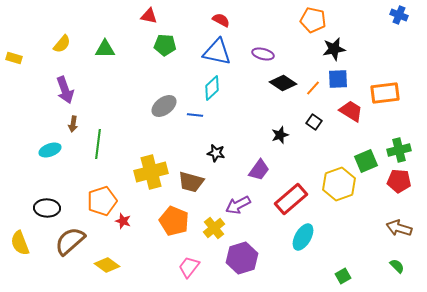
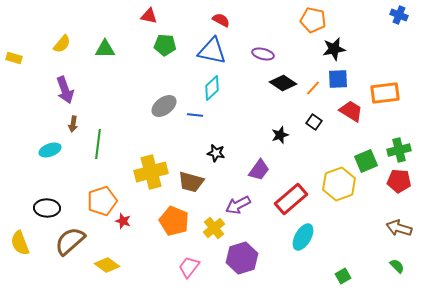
blue triangle at (217, 52): moved 5 px left, 1 px up
